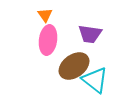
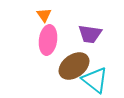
orange triangle: moved 1 px left
